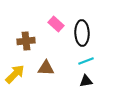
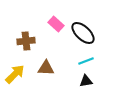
black ellipse: moved 1 px right; rotated 45 degrees counterclockwise
